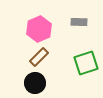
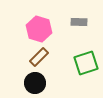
pink hexagon: rotated 20 degrees counterclockwise
